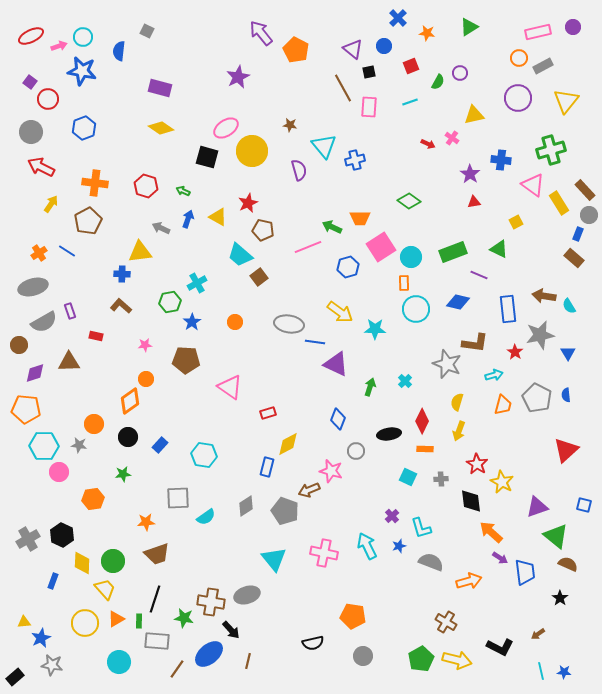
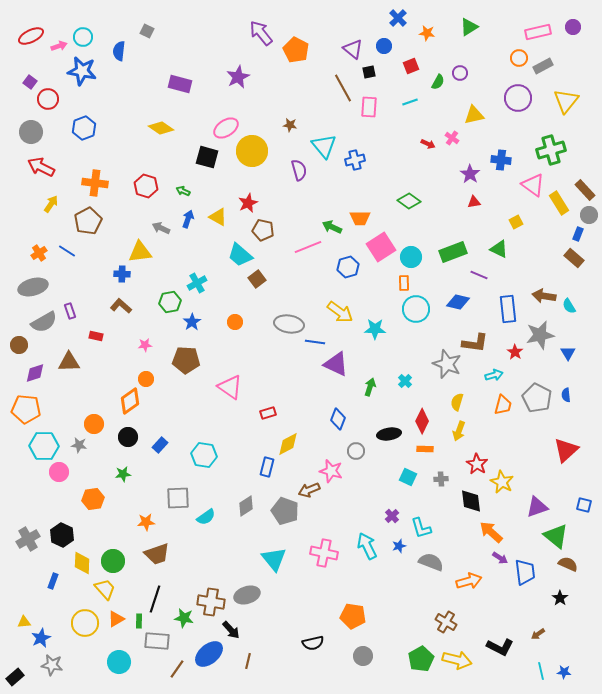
purple rectangle at (160, 88): moved 20 px right, 4 px up
brown square at (259, 277): moved 2 px left, 2 px down
